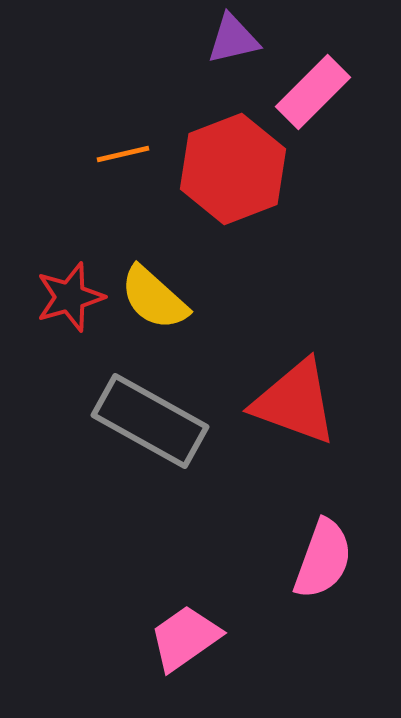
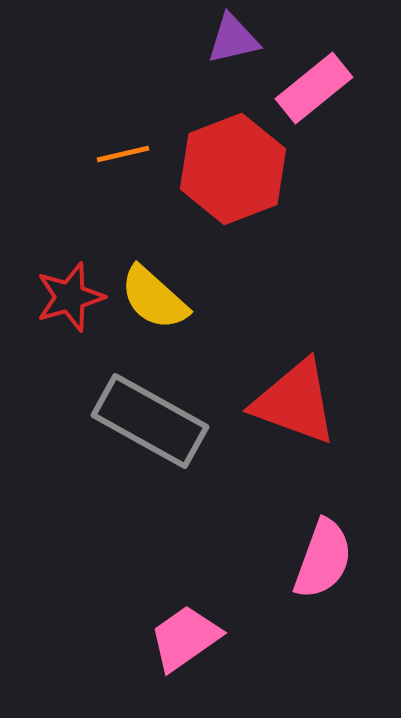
pink rectangle: moved 1 px right, 4 px up; rotated 6 degrees clockwise
